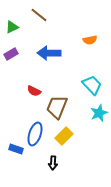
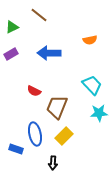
cyan star: rotated 18 degrees clockwise
blue ellipse: rotated 30 degrees counterclockwise
